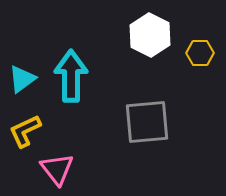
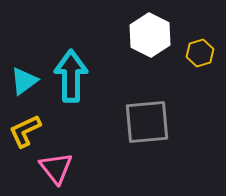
yellow hexagon: rotated 16 degrees counterclockwise
cyan triangle: moved 2 px right, 2 px down
pink triangle: moved 1 px left, 1 px up
